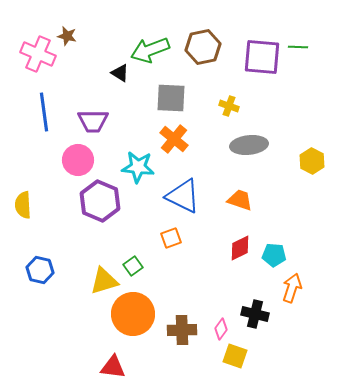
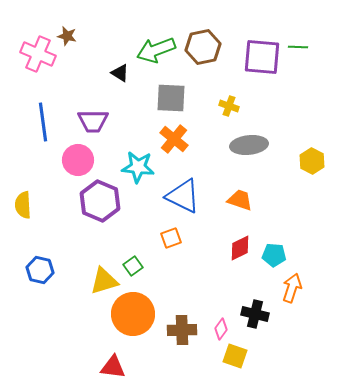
green arrow: moved 6 px right
blue line: moved 1 px left, 10 px down
